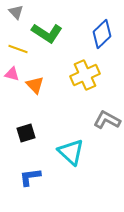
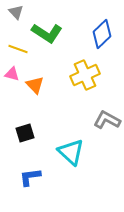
black square: moved 1 px left
